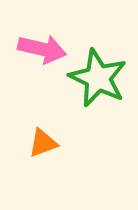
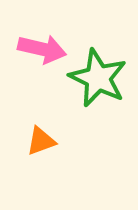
orange triangle: moved 2 px left, 2 px up
